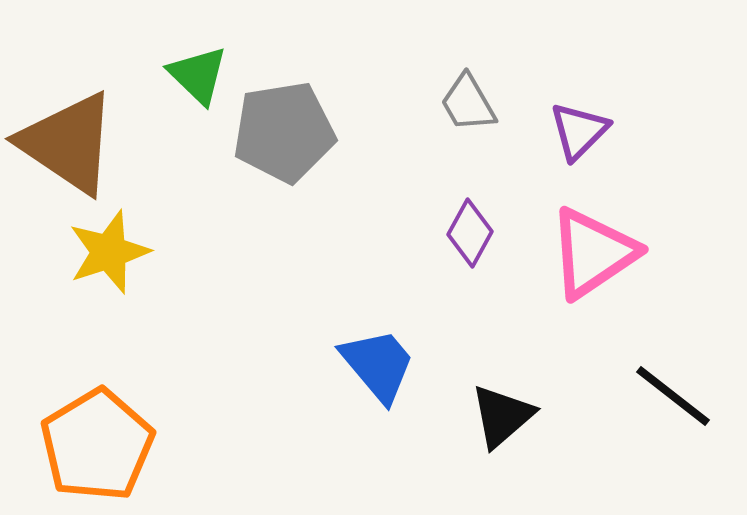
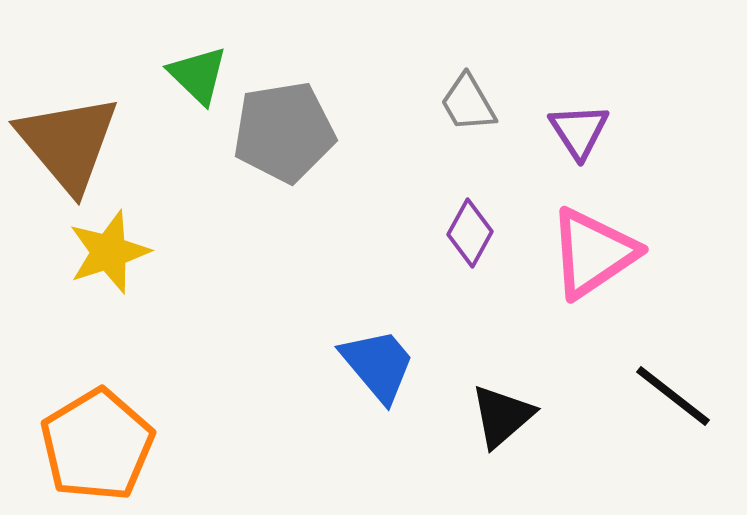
purple triangle: rotated 18 degrees counterclockwise
brown triangle: rotated 16 degrees clockwise
